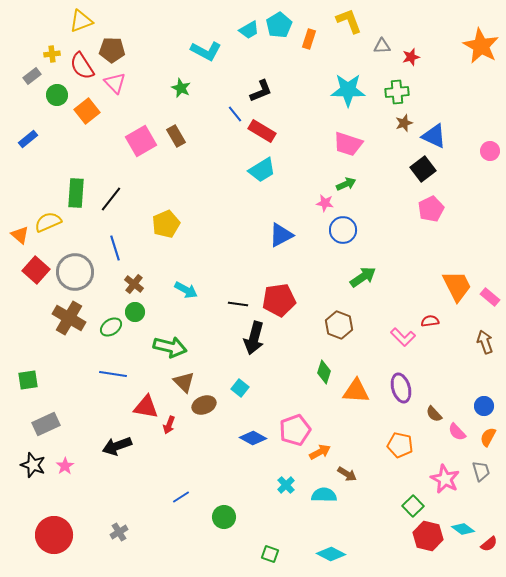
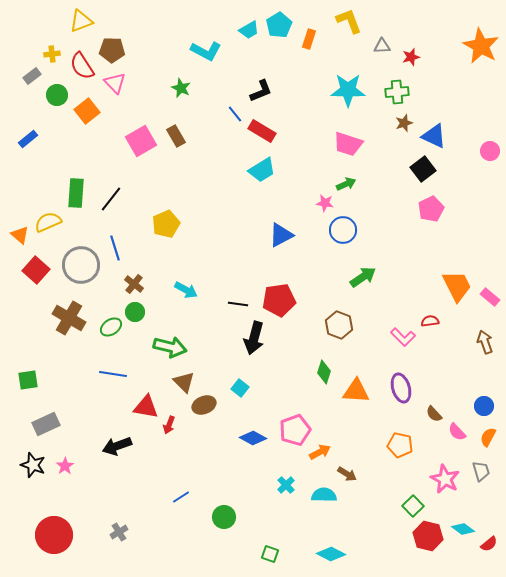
gray circle at (75, 272): moved 6 px right, 7 px up
